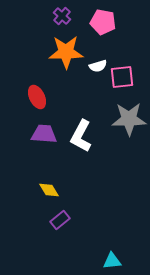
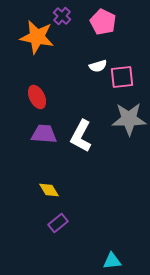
pink pentagon: rotated 15 degrees clockwise
orange star: moved 29 px left, 15 px up; rotated 12 degrees clockwise
purple rectangle: moved 2 px left, 3 px down
